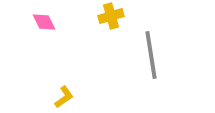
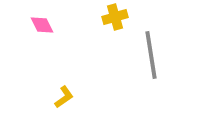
yellow cross: moved 4 px right, 1 px down
pink diamond: moved 2 px left, 3 px down
